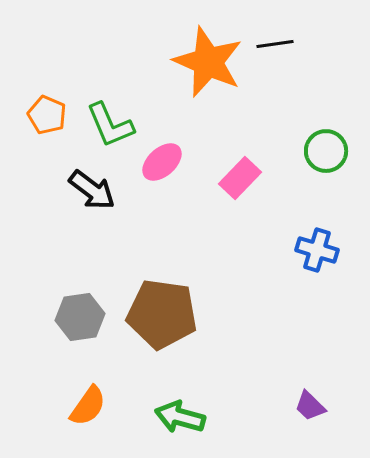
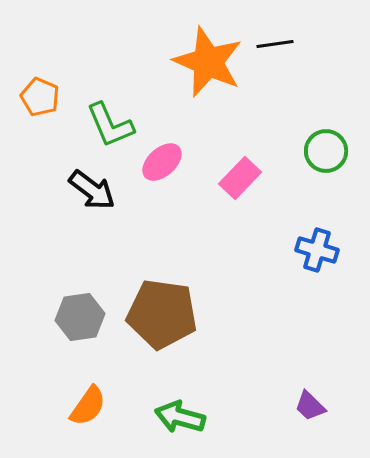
orange pentagon: moved 7 px left, 18 px up
